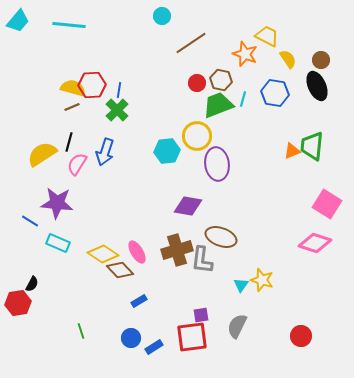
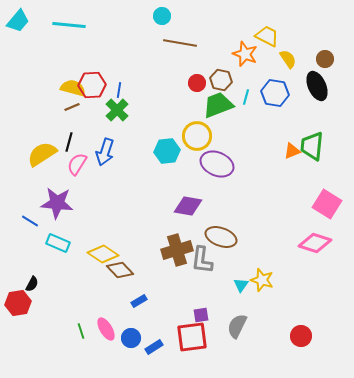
brown line at (191, 43): moved 11 px left; rotated 44 degrees clockwise
brown circle at (321, 60): moved 4 px right, 1 px up
cyan line at (243, 99): moved 3 px right, 2 px up
purple ellipse at (217, 164): rotated 60 degrees counterclockwise
pink ellipse at (137, 252): moved 31 px left, 77 px down
